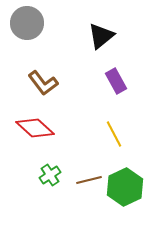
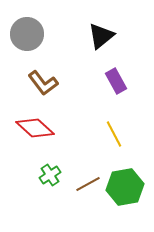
gray circle: moved 11 px down
brown line: moved 1 px left, 4 px down; rotated 15 degrees counterclockwise
green hexagon: rotated 15 degrees clockwise
